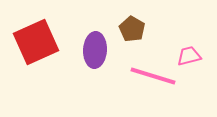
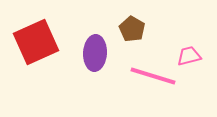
purple ellipse: moved 3 px down
